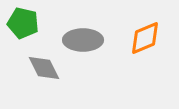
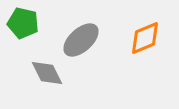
gray ellipse: moved 2 px left; rotated 42 degrees counterclockwise
gray diamond: moved 3 px right, 5 px down
